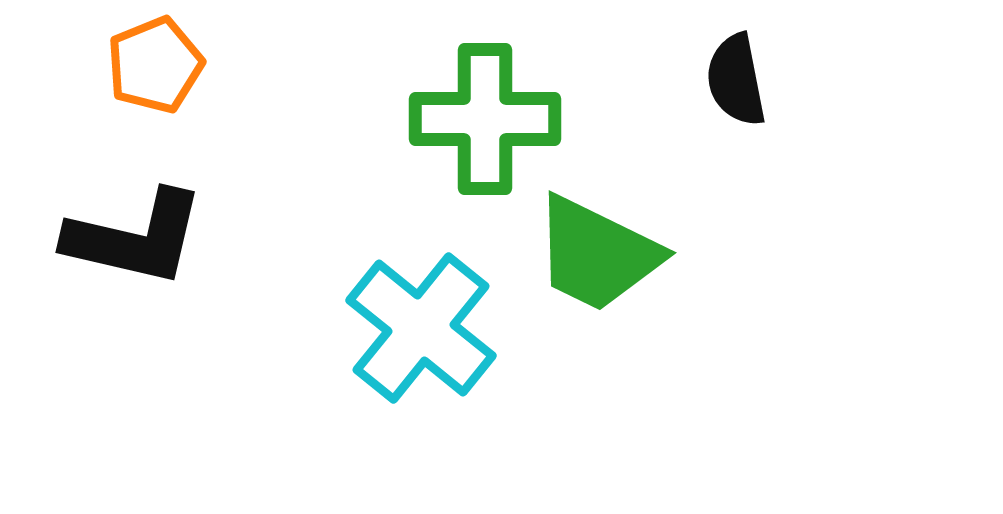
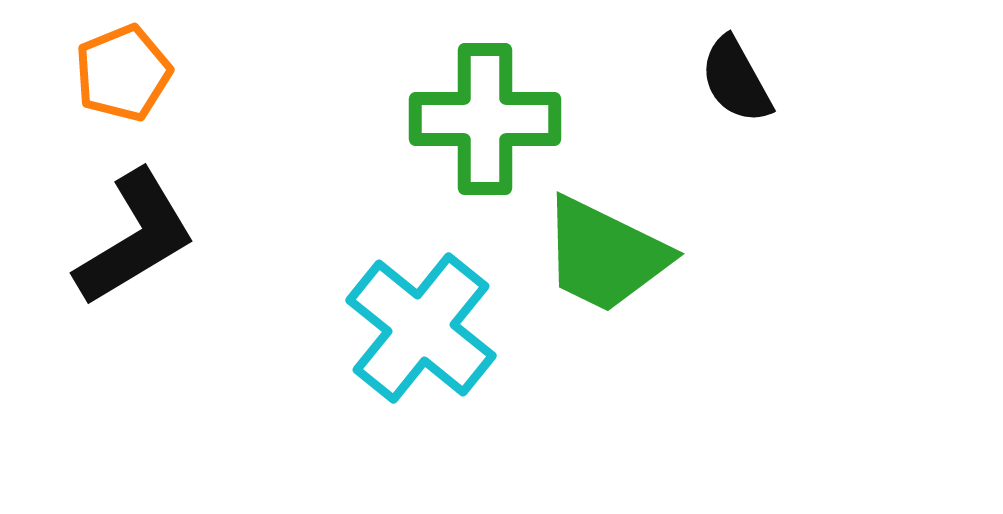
orange pentagon: moved 32 px left, 8 px down
black semicircle: rotated 18 degrees counterclockwise
black L-shape: rotated 44 degrees counterclockwise
green trapezoid: moved 8 px right, 1 px down
